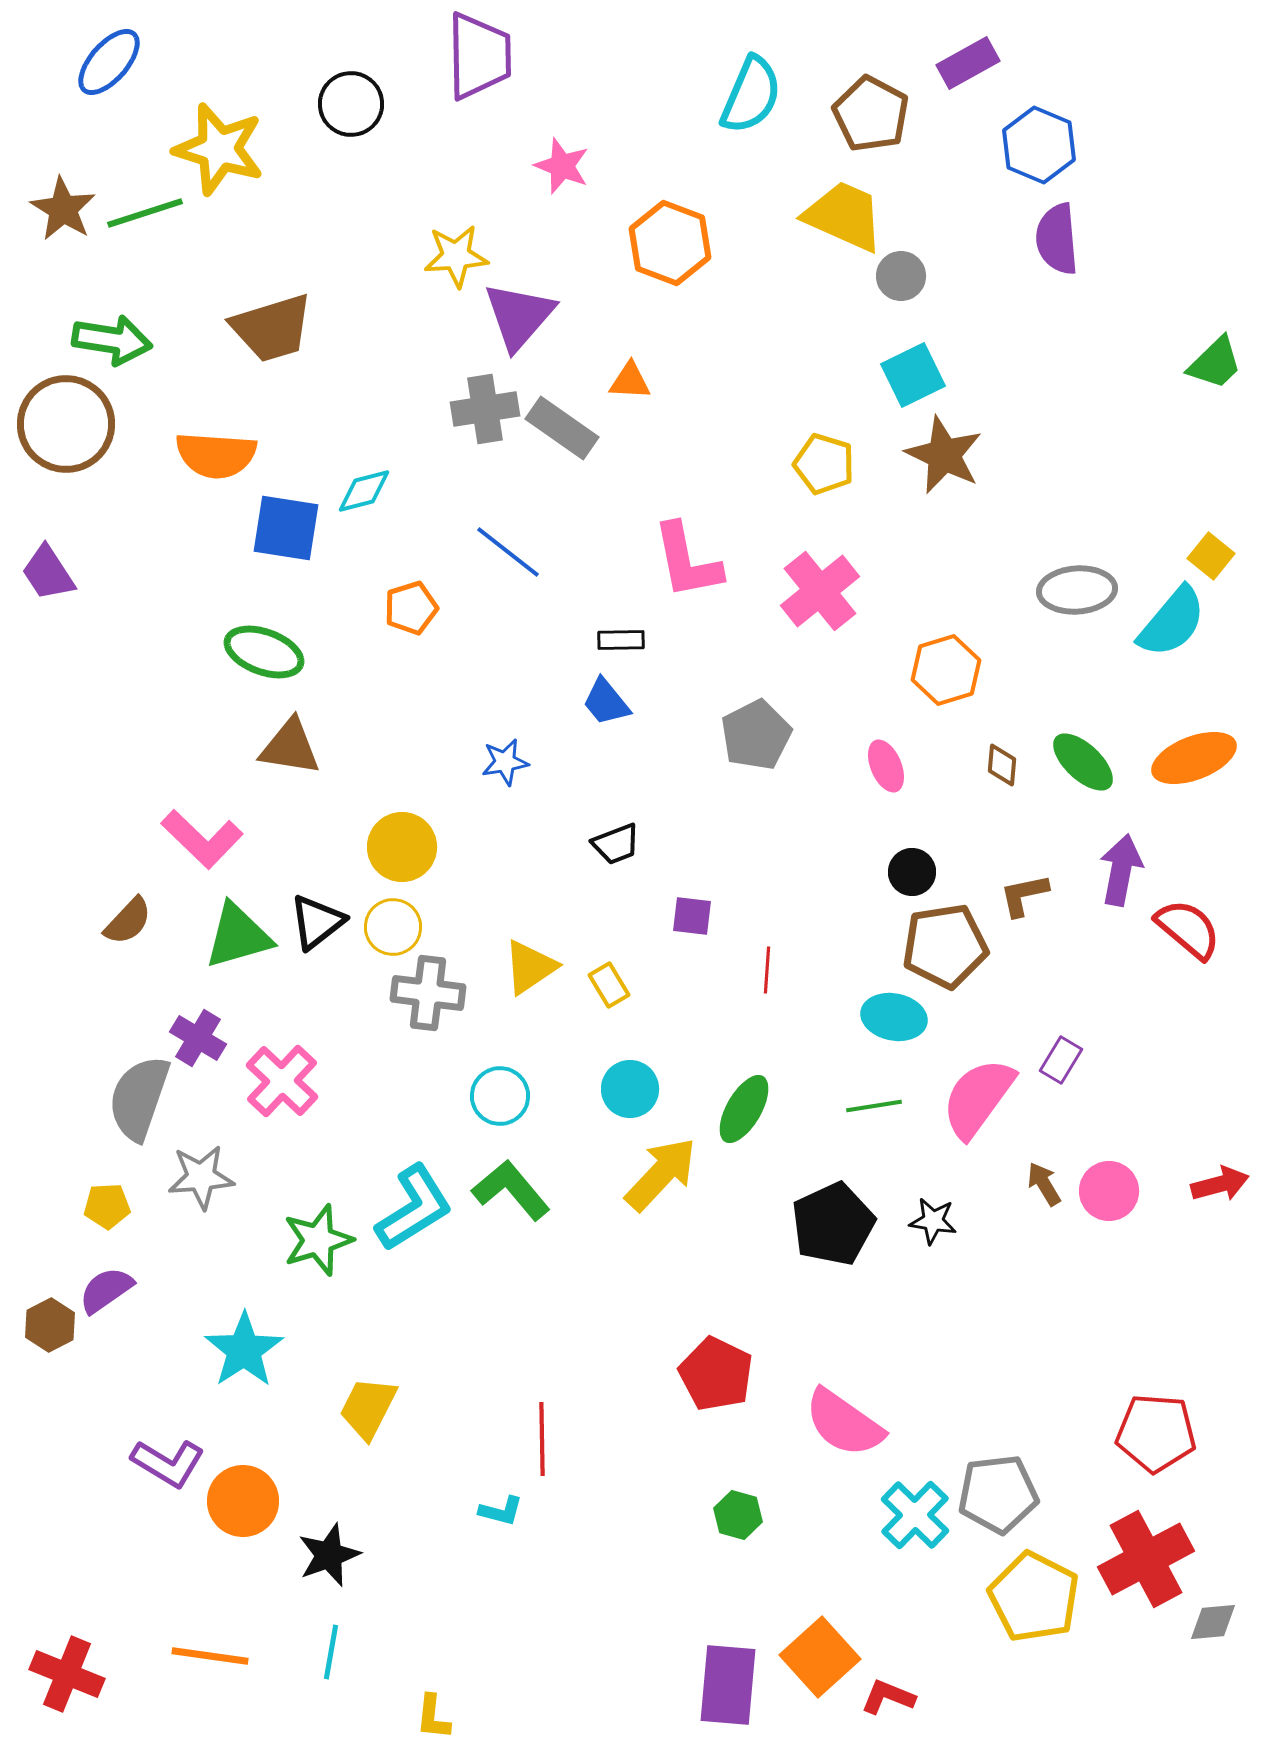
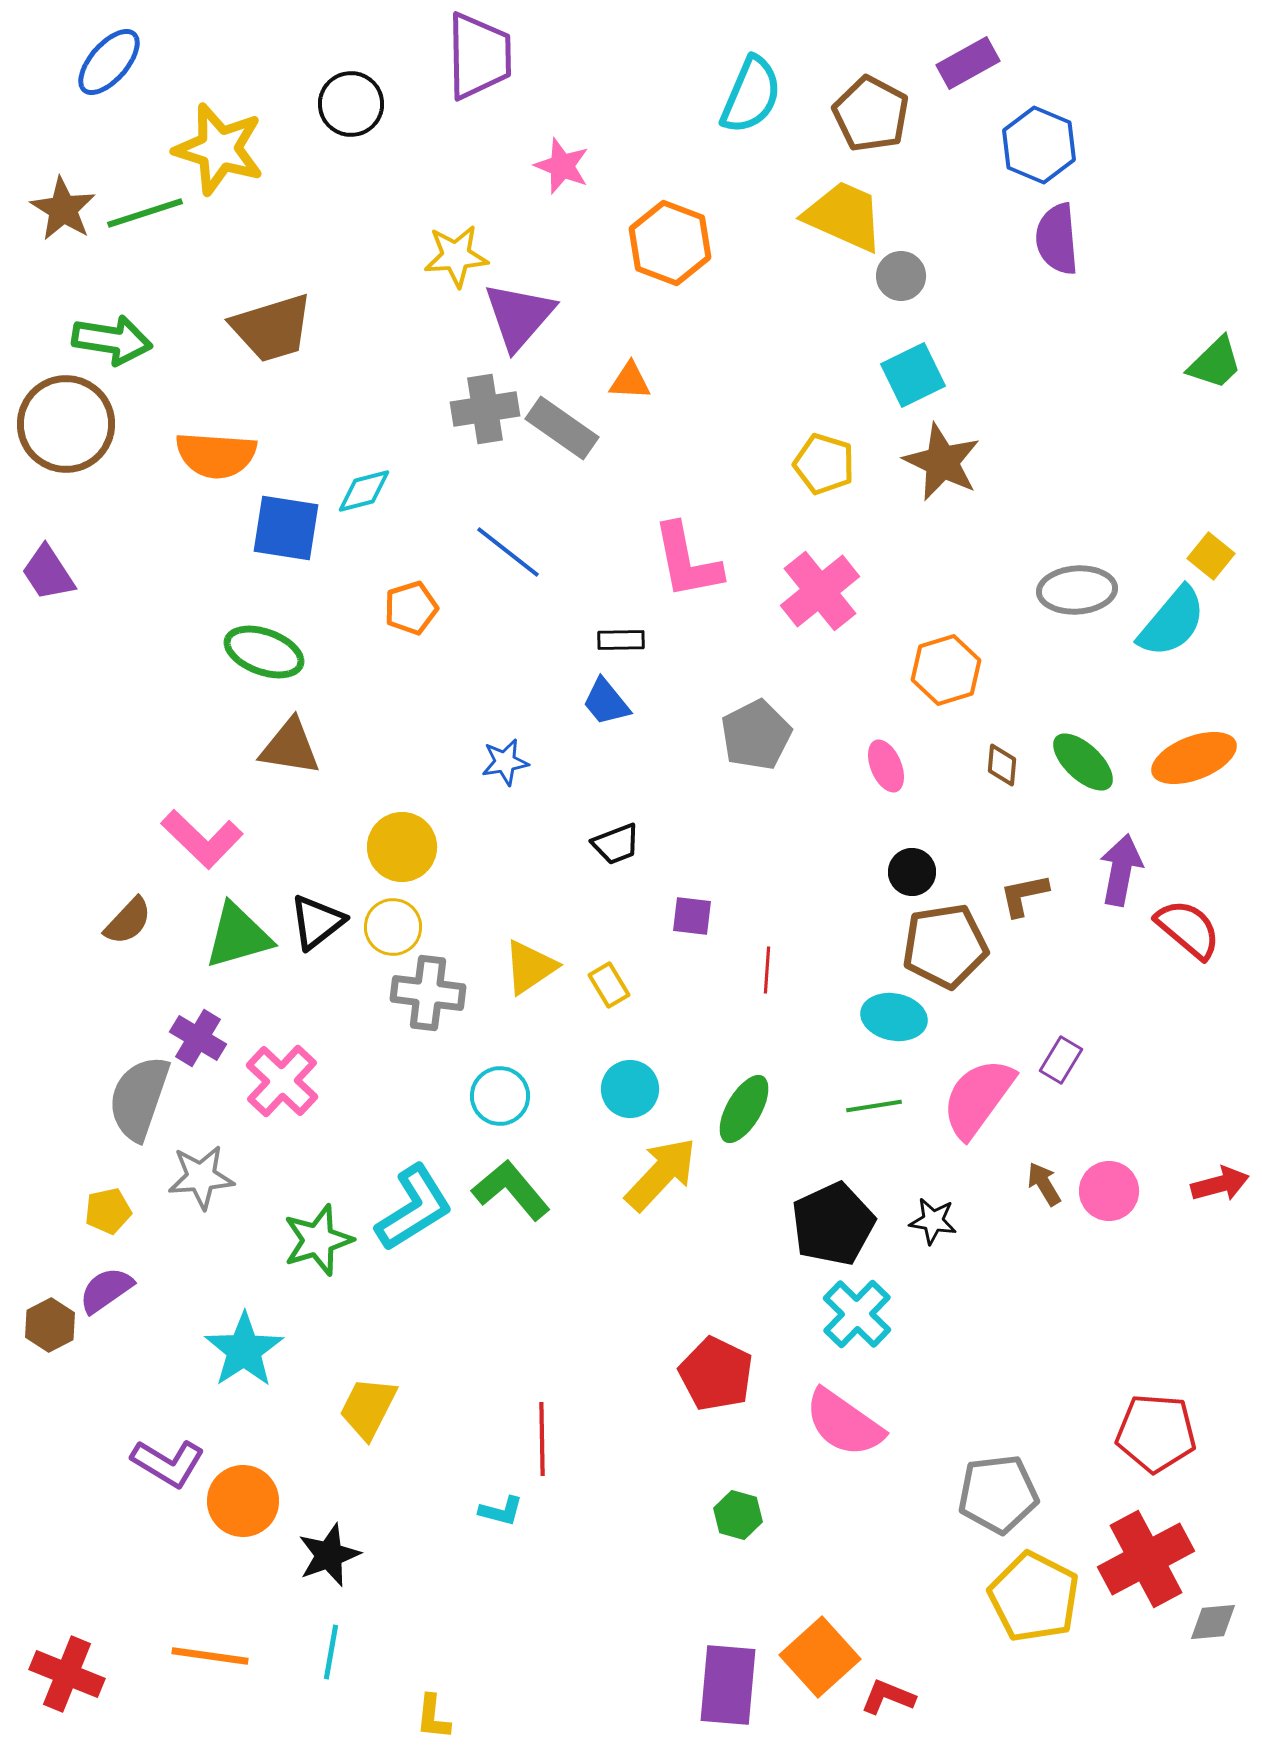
brown star at (944, 455): moved 2 px left, 7 px down
yellow pentagon at (107, 1206): moved 1 px right, 5 px down; rotated 9 degrees counterclockwise
cyan cross at (915, 1515): moved 58 px left, 201 px up
